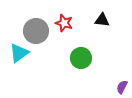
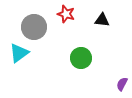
red star: moved 2 px right, 9 px up
gray circle: moved 2 px left, 4 px up
purple semicircle: moved 3 px up
